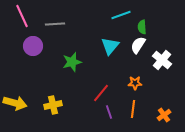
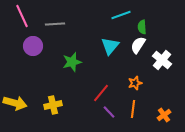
orange star: rotated 16 degrees counterclockwise
purple line: rotated 24 degrees counterclockwise
